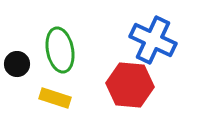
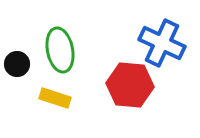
blue cross: moved 9 px right, 3 px down
